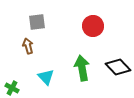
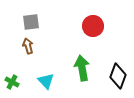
gray square: moved 6 px left
black diamond: moved 9 px down; rotated 65 degrees clockwise
cyan triangle: moved 4 px down
green cross: moved 6 px up
